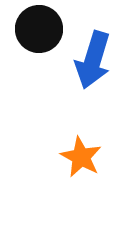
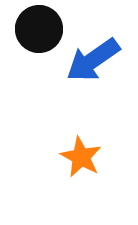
blue arrow: rotated 38 degrees clockwise
